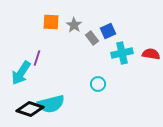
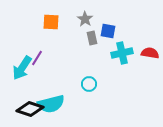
gray star: moved 11 px right, 6 px up
blue square: rotated 35 degrees clockwise
gray rectangle: rotated 24 degrees clockwise
red semicircle: moved 1 px left, 1 px up
purple line: rotated 14 degrees clockwise
cyan arrow: moved 1 px right, 5 px up
cyan circle: moved 9 px left
